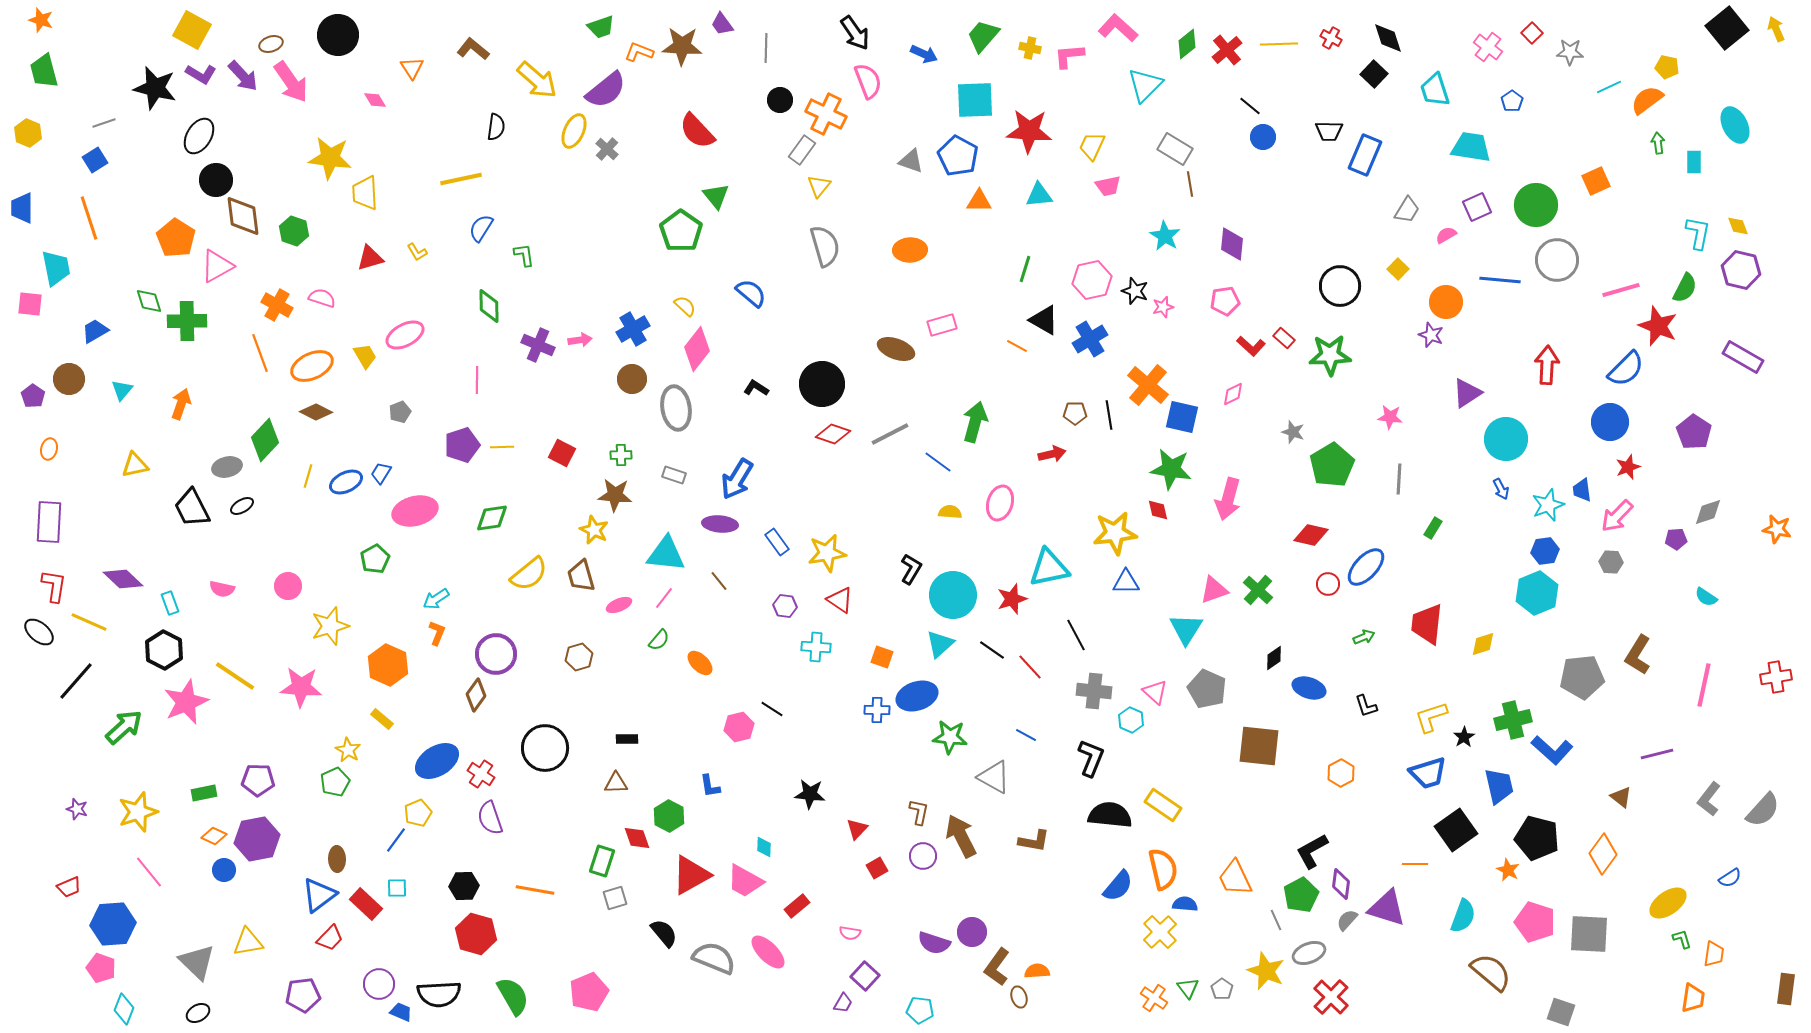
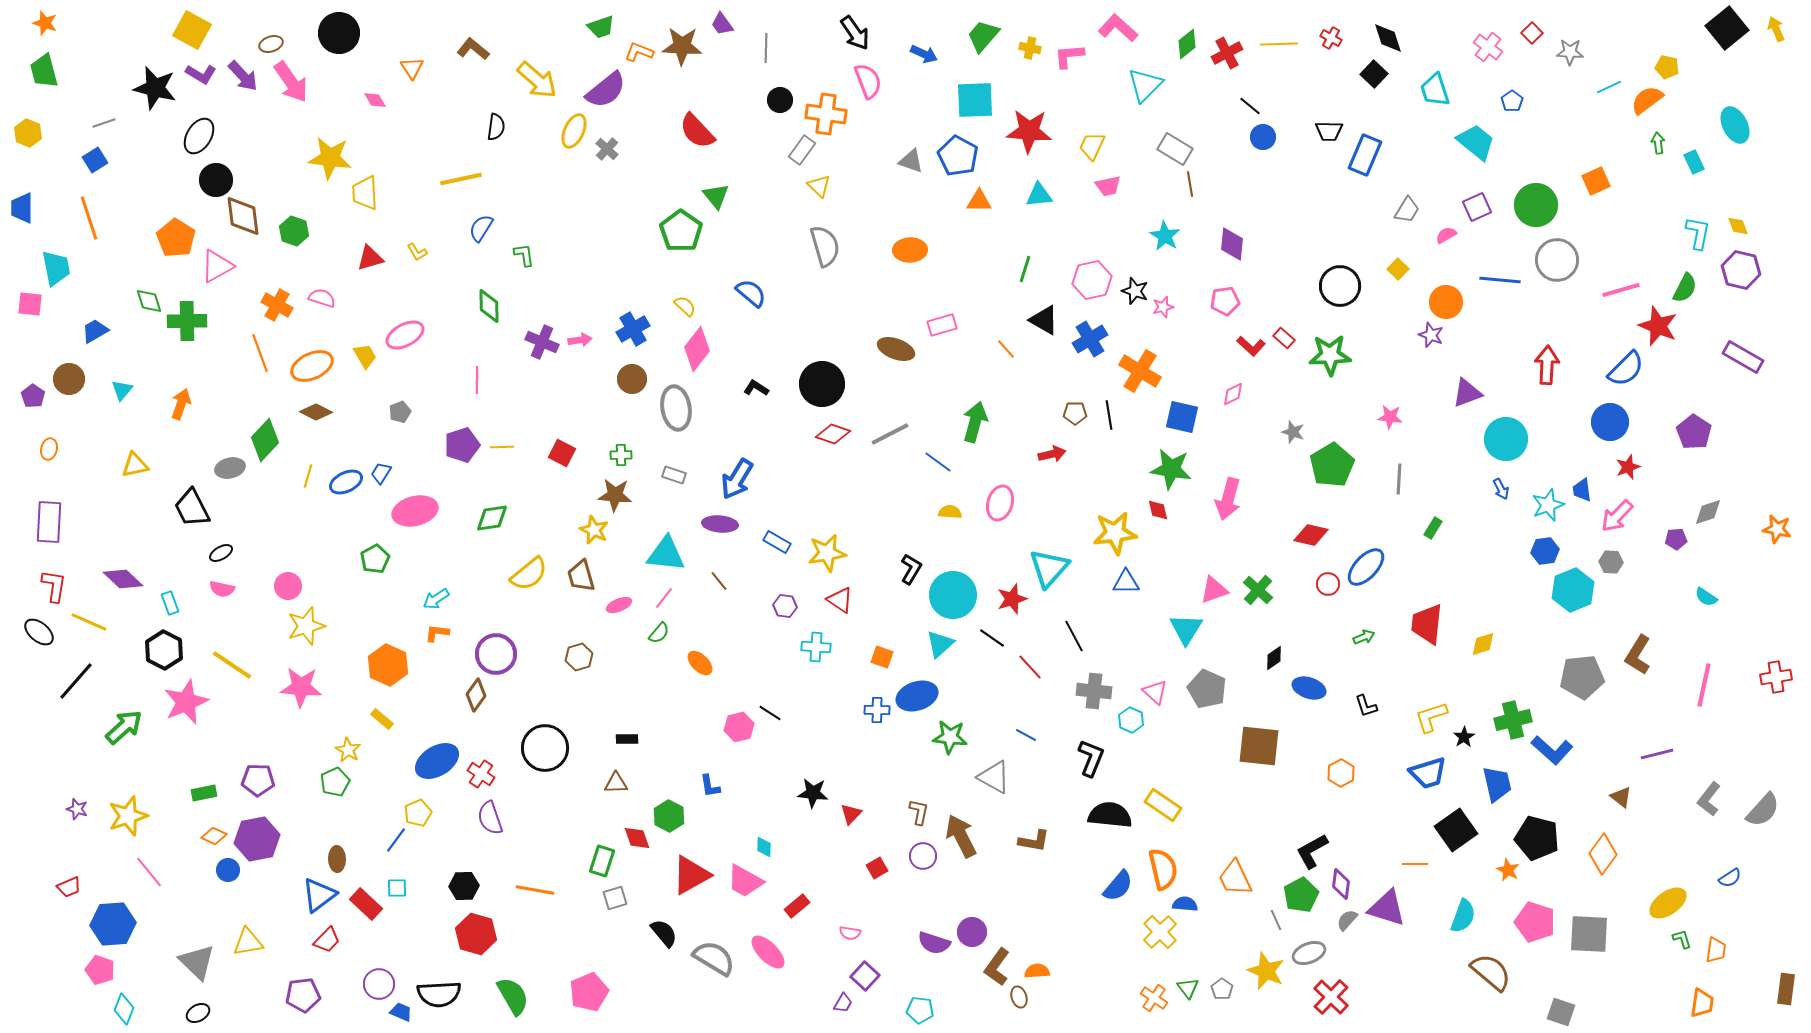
orange star at (41, 20): moved 4 px right, 3 px down
black circle at (338, 35): moved 1 px right, 2 px up
red cross at (1227, 50): moved 3 px down; rotated 12 degrees clockwise
orange cross at (826, 114): rotated 18 degrees counterclockwise
cyan trapezoid at (1471, 147): moved 5 px right, 5 px up; rotated 30 degrees clockwise
cyan rectangle at (1694, 162): rotated 25 degrees counterclockwise
yellow triangle at (819, 186): rotated 25 degrees counterclockwise
purple cross at (538, 345): moved 4 px right, 3 px up
orange line at (1017, 346): moved 11 px left, 3 px down; rotated 20 degrees clockwise
orange cross at (1148, 385): moved 8 px left, 14 px up; rotated 9 degrees counterclockwise
purple triangle at (1467, 393): rotated 12 degrees clockwise
gray ellipse at (227, 467): moved 3 px right, 1 px down
black ellipse at (242, 506): moved 21 px left, 47 px down
blue rectangle at (777, 542): rotated 24 degrees counterclockwise
cyan triangle at (1049, 568): rotated 36 degrees counterclockwise
cyan hexagon at (1537, 593): moved 36 px right, 3 px up
yellow star at (330, 626): moved 24 px left
orange L-shape at (437, 633): rotated 105 degrees counterclockwise
black line at (1076, 635): moved 2 px left, 1 px down
green semicircle at (659, 640): moved 7 px up
black line at (992, 650): moved 12 px up
yellow line at (235, 676): moved 3 px left, 11 px up
black line at (772, 709): moved 2 px left, 4 px down
blue trapezoid at (1499, 786): moved 2 px left, 2 px up
black star at (810, 794): moved 3 px right, 1 px up
yellow star at (138, 812): moved 10 px left, 4 px down
red triangle at (857, 829): moved 6 px left, 15 px up
blue circle at (224, 870): moved 4 px right
red trapezoid at (330, 938): moved 3 px left, 2 px down
orange trapezoid at (1714, 954): moved 2 px right, 4 px up
gray semicircle at (714, 958): rotated 9 degrees clockwise
pink pentagon at (101, 968): moved 1 px left, 2 px down
orange trapezoid at (1693, 998): moved 9 px right, 5 px down
